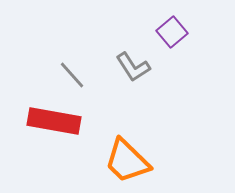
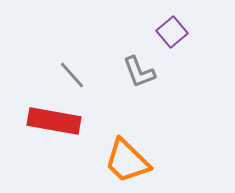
gray L-shape: moved 6 px right, 5 px down; rotated 12 degrees clockwise
